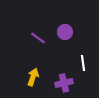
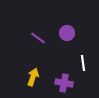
purple circle: moved 2 px right, 1 px down
purple cross: rotated 24 degrees clockwise
